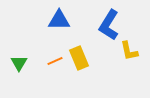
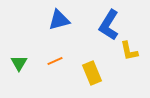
blue triangle: rotated 15 degrees counterclockwise
yellow rectangle: moved 13 px right, 15 px down
